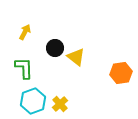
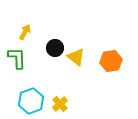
green L-shape: moved 7 px left, 10 px up
orange hexagon: moved 10 px left, 12 px up
cyan hexagon: moved 2 px left
